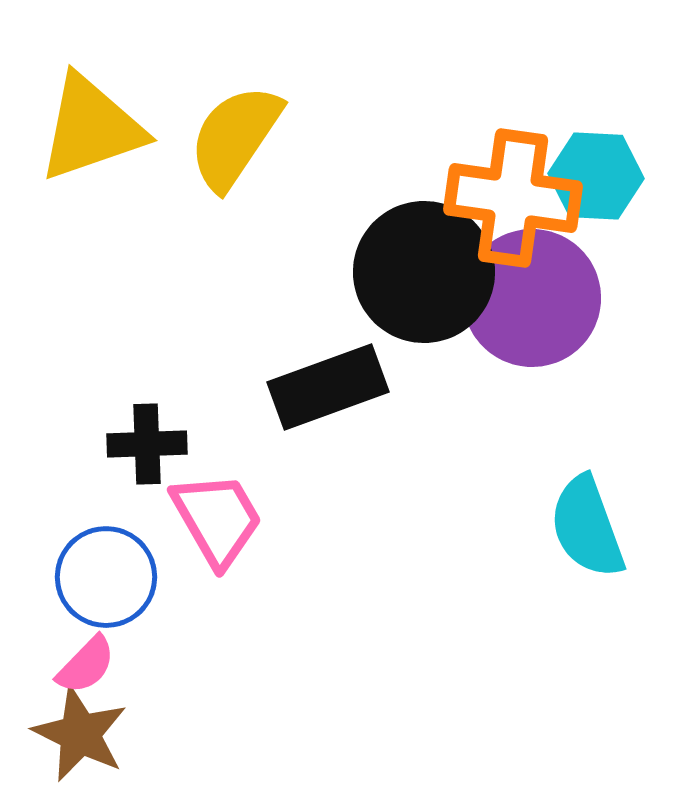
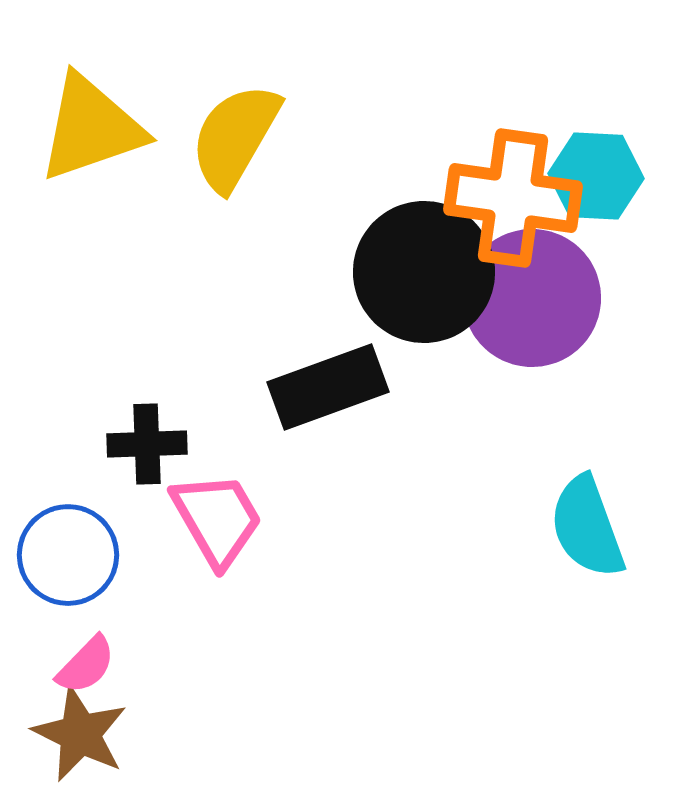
yellow semicircle: rotated 4 degrees counterclockwise
blue circle: moved 38 px left, 22 px up
